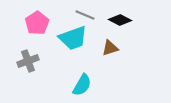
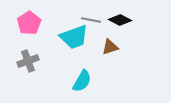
gray line: moved 6 px right, 5 px down; rotated 12 degrees counterclockwise
pink pentagon: moved 8 px left
cyan trapezoid: moved 1 px right, 1 px up
brown triangle: moved 1 px up
cyan semicircle: moved 4 px up
